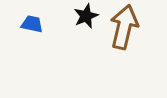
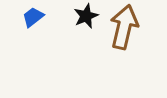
blue trapezoid: moved 1 px right, 7 px up; rotated 50 degrees counterclockwise
